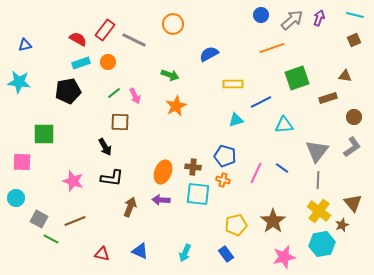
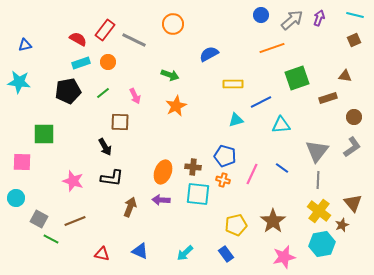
green line at (114, 93): moved 11 px left
cyan triangle at (284, 125): moved 3 px left
pink line at (256, 173): moved 4 px left, 1 px down
cyan arrow at (185, 253): rotated 24 degrees clockwise
